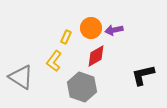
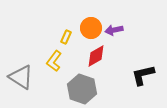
gray hexagon: moved 2 px down
